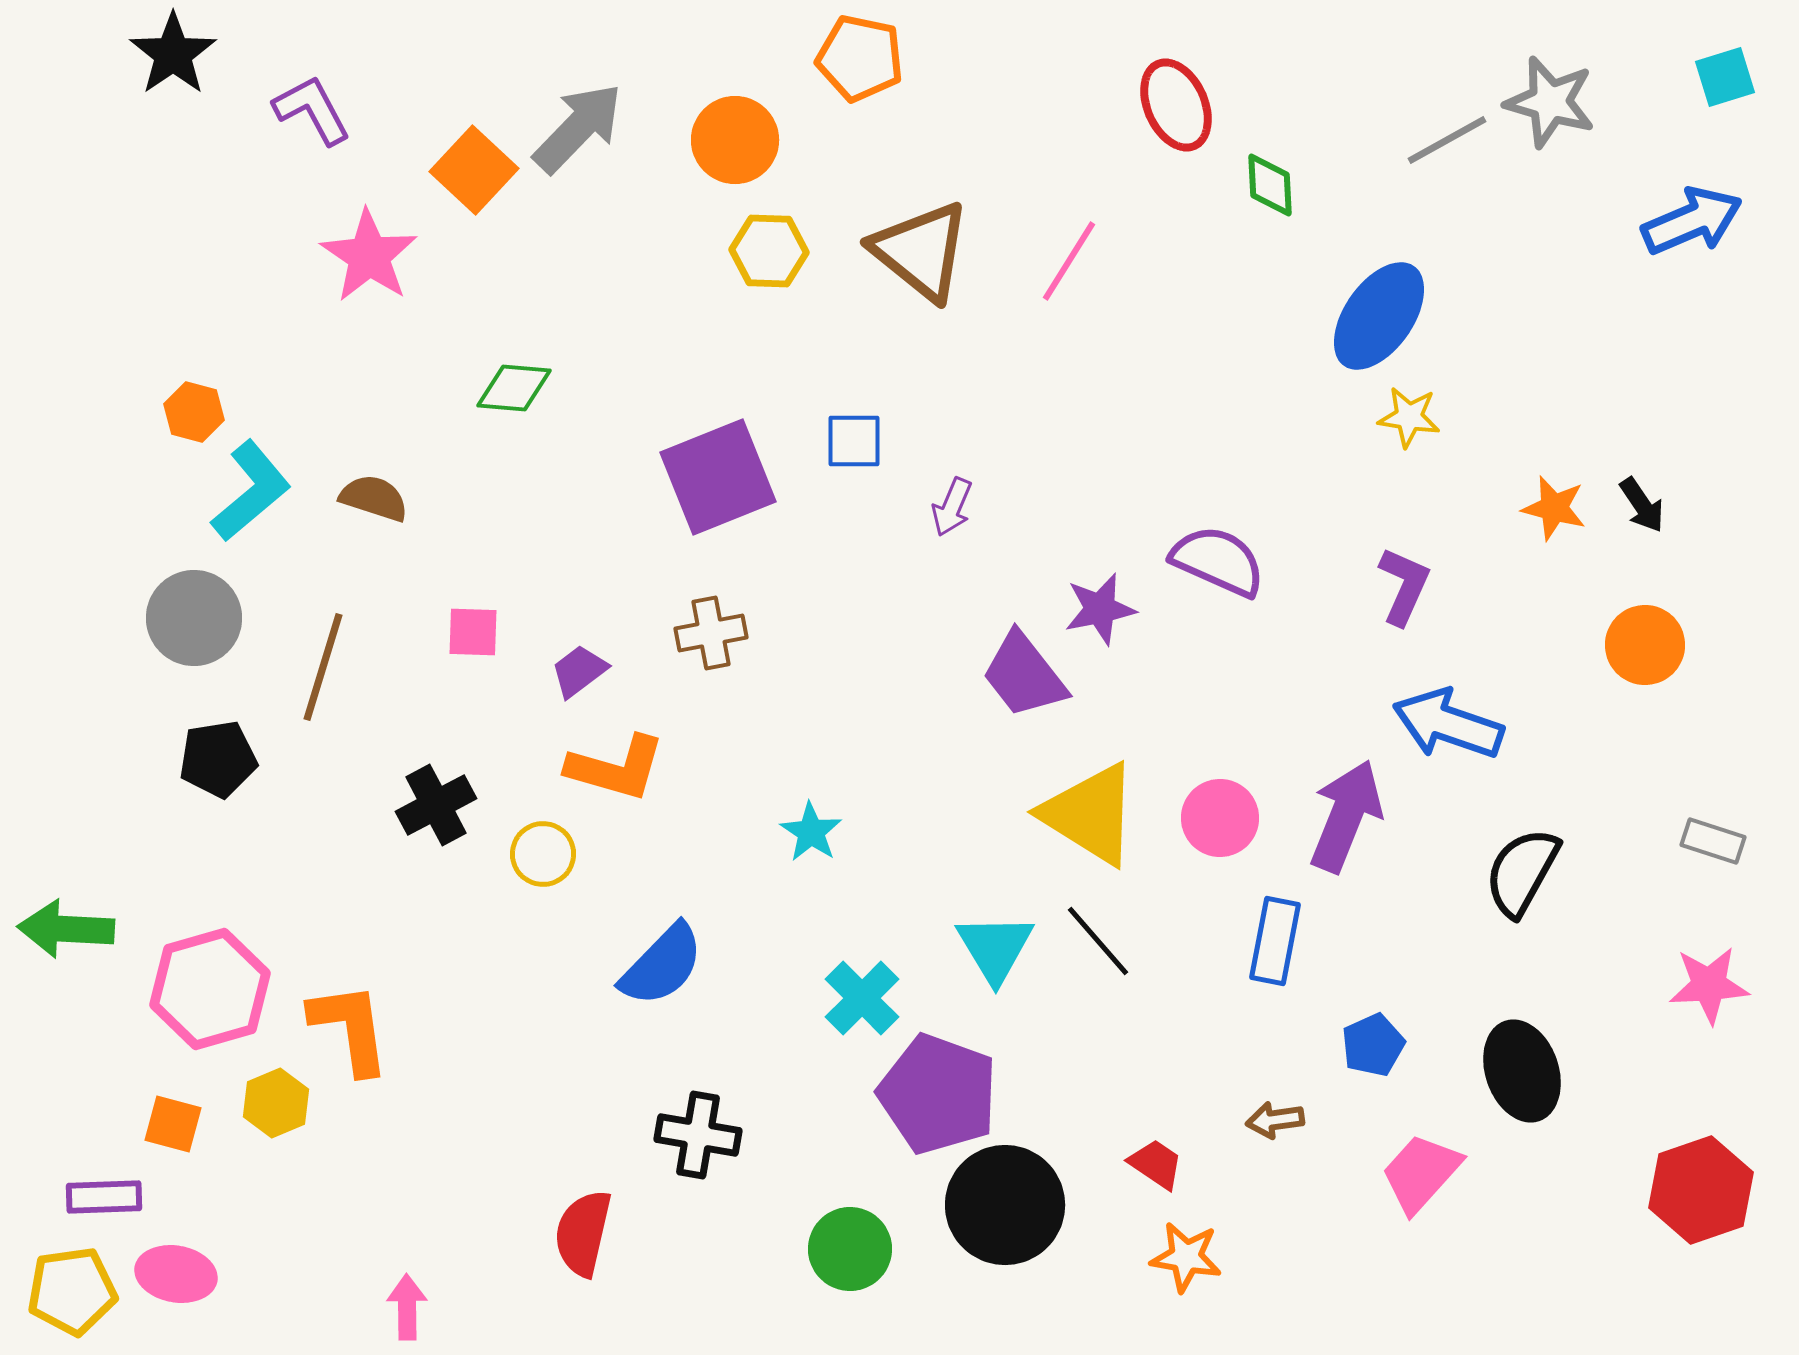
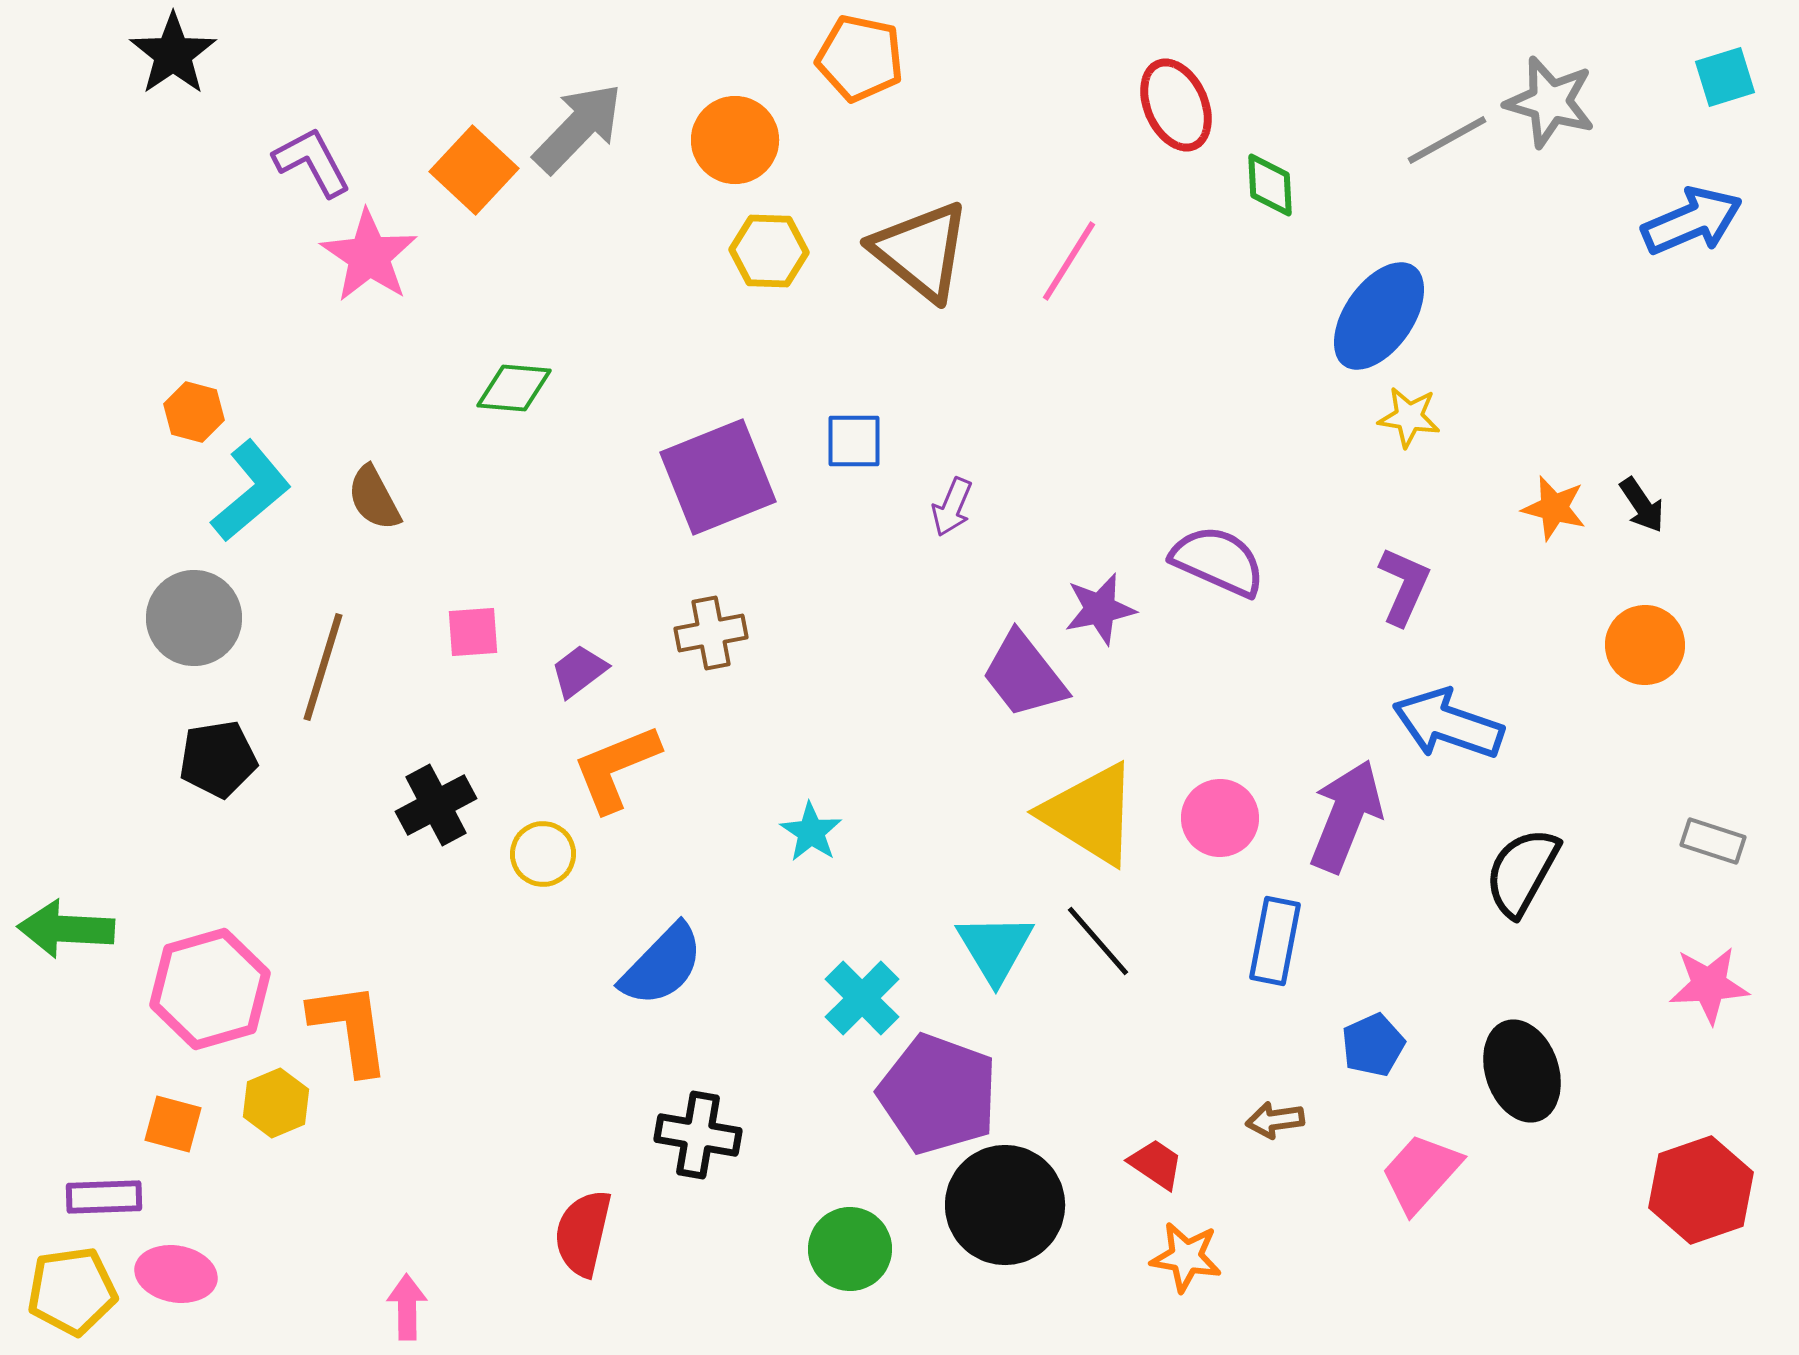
purple L-shape at (312, 110): moved 52 px down
brown semicircle at (374, 498): rotated 136 degrees counterclockwise
pink square at (473, 632): rotated 6 degrees counterclockwise
orange L-shape at (616, 768): rotated 142 degrees clockwise
